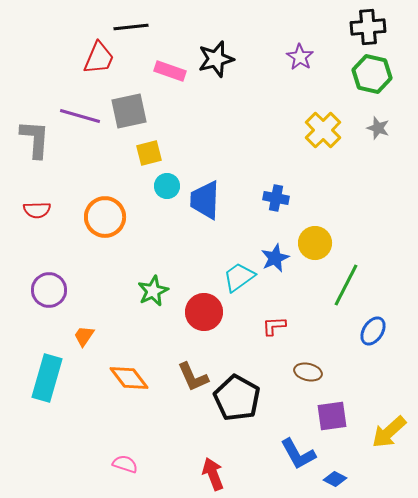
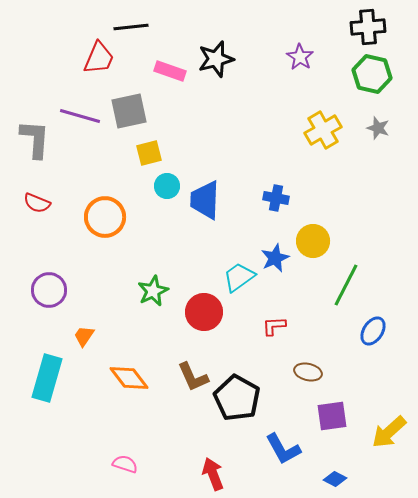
yellow cross: rotated 15 degrees clockwise
red semicircle: moved 7 px up; rotated 24 degrees clockwise
yellow circle: moved 2 px left, 2 px up
blue L-shape: moved 15 px left, 5 px up
